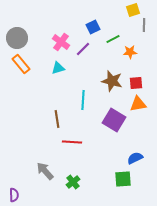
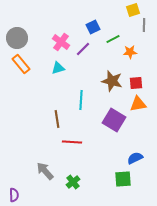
cyan line: moved 2 px left
